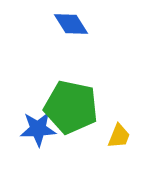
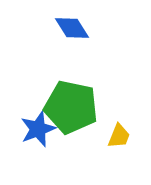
blue diamond: moved 1 px right, 4 px down
blue star: rotated 18 degrees counterclockwise
